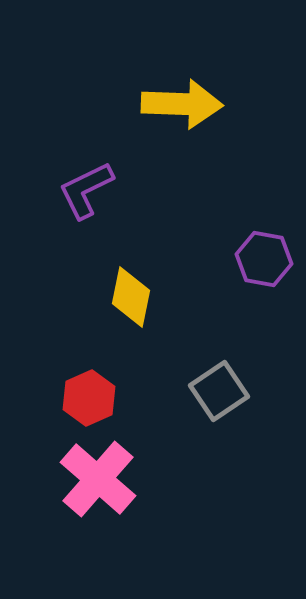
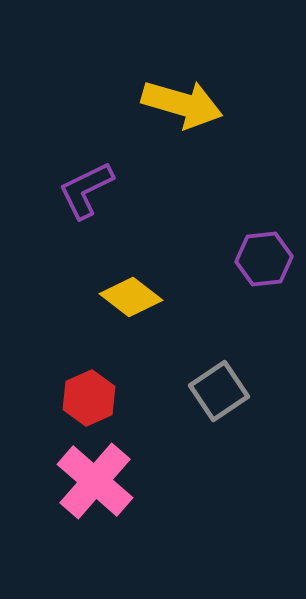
yellow arrow: rotated 14 degrees clockwise
purple hexagon: rotated 16 degrees counterclockwise
yellow diamond: rotated 64 degrees counterclockwise
pink cross: moved 3 px left, 2 px down
